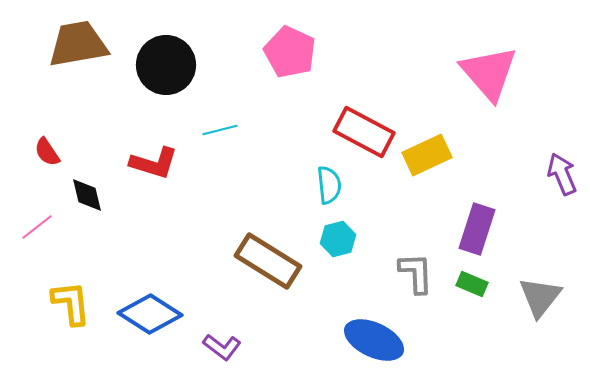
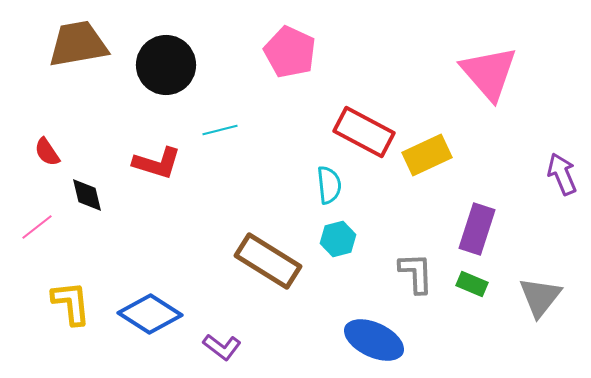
red L-shape: moved 3 px right
